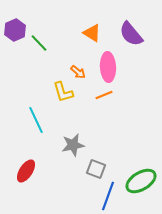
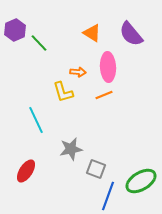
orange arrow: rotated 35 degrees counterclockwise
gray star: moved 2 px left, 4 px down
